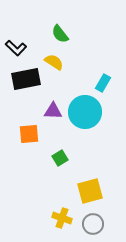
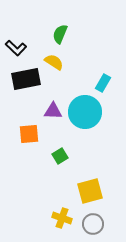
green semicircle: rotated 60 degrees clockwise
green square: moved 2 px up
